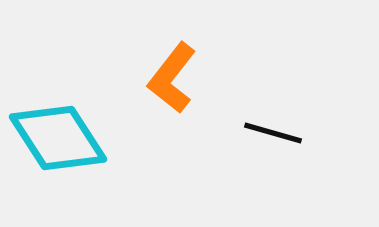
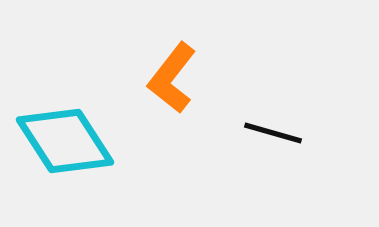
cyan diamond: moved 7 px right, 3 px down
